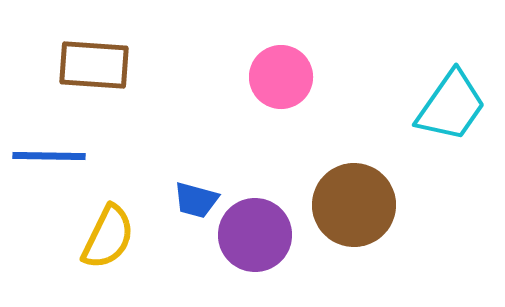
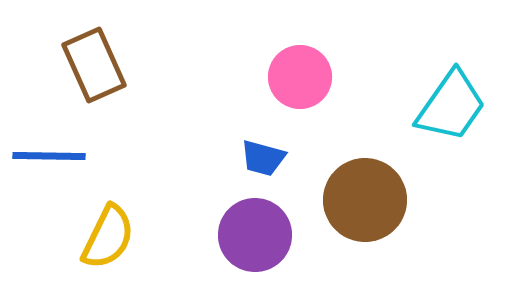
brown rectangle: rotated 62 degrees clockwise
pink circle: moved 19 px right
blue trapezoid: moved 67 px right, 42 px up
brown circle: moved 11 px right, 5 px up
